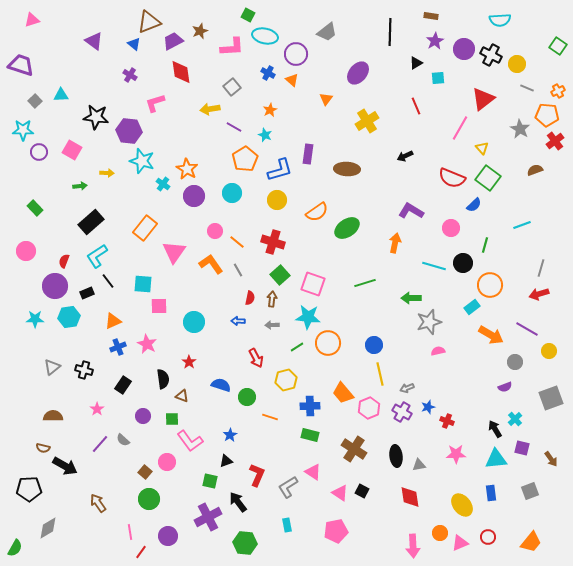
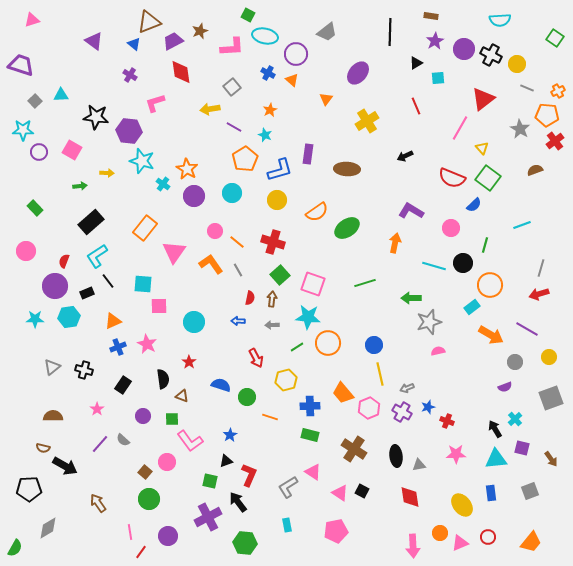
green square at (558, 46): moved 3 px left, 8 px up
yellow circle at (549, 351): moved 6 px down
red L-shape at (257, 475): moved 8 px left
